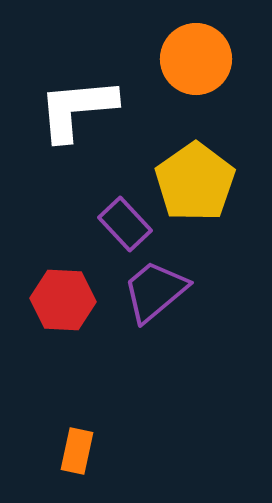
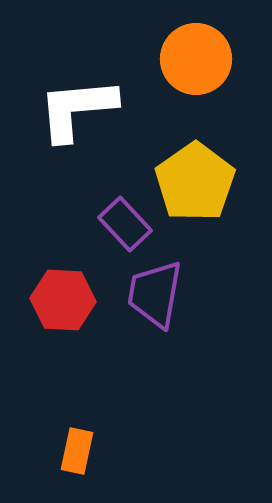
purple trapezoid: moved 3 px down; rotated 40 degrees counterclockwise
